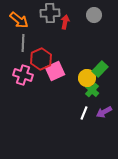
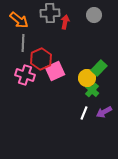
green rectangle: moved 1 px left, 1 px up
pink cross: moved 2 px right
